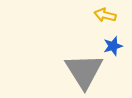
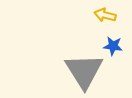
blue star: rotated 24 degrees clockwise
